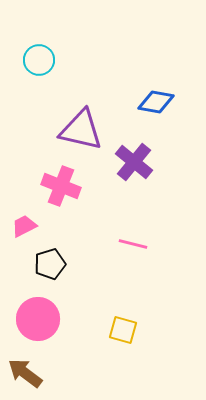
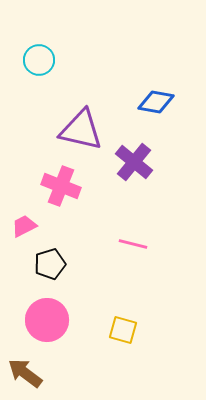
pink circle: moved 9 px right, 1 px down
